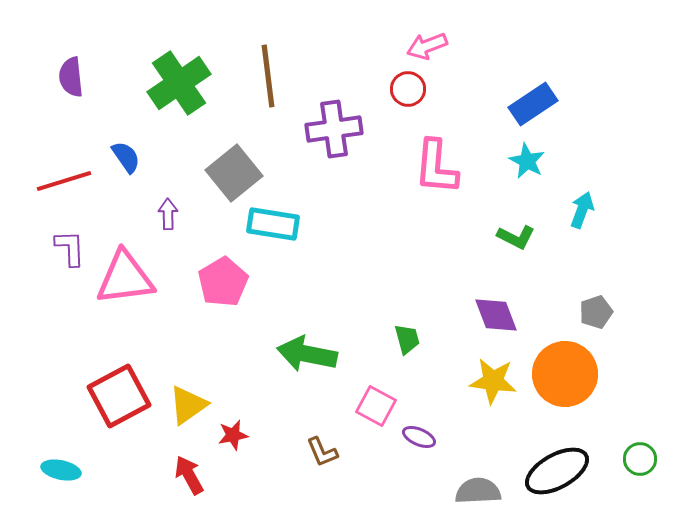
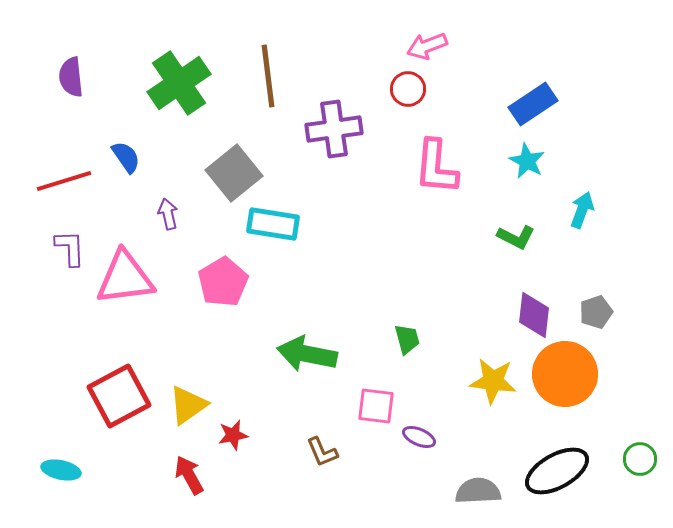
purple arrow: rotated 12 degrees counterclockwise
purple diamond: moved 38 px right; rotated 27 degrees clockwise
pink square: rotated 21 degrees counterclockwise
